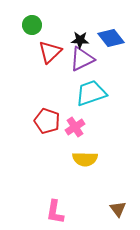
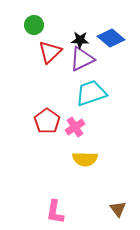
green circle: moved 2 px right
blue diamond: rotated 12 degrees counterclockwise
red pentagon: rotated 15 degrees clockwise
